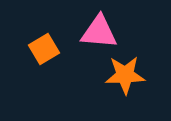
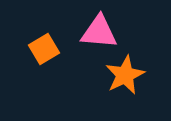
orange star: rotated 24 degrees counterclockwise
